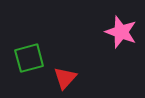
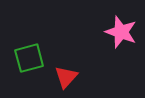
red triangle: moved 1 px right, 1 px up
